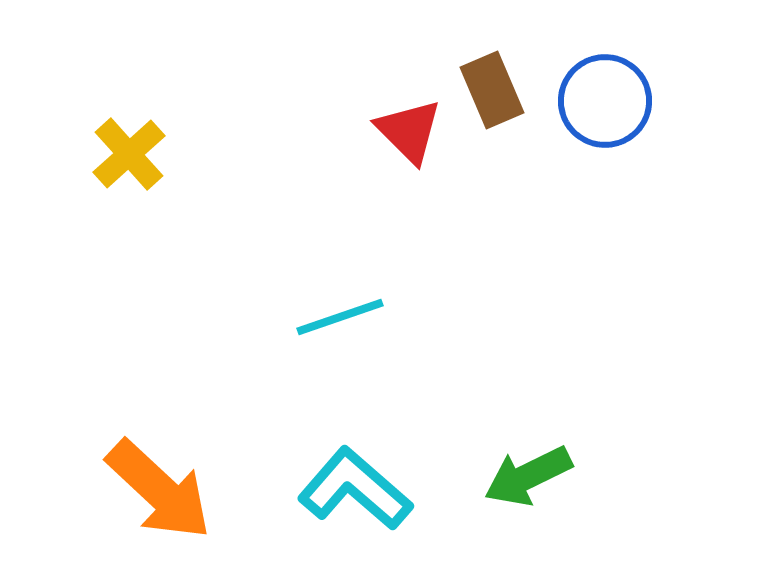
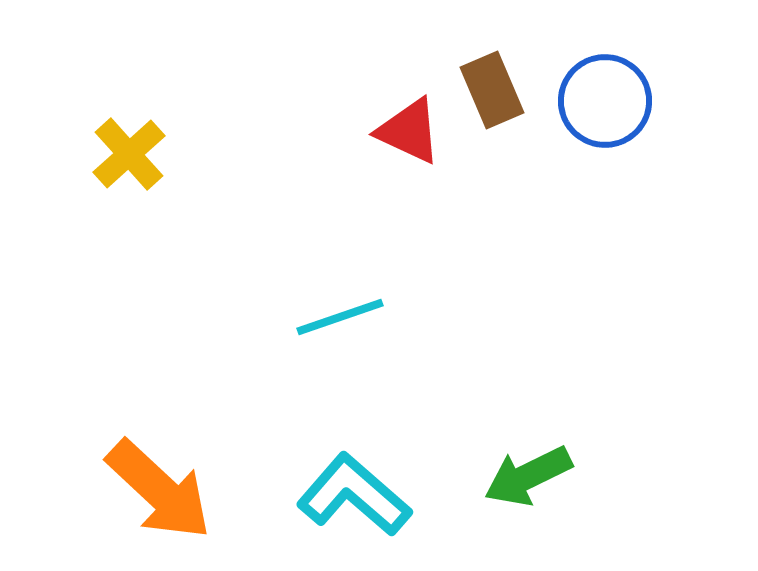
red triangle: rotated 20 degrees counterclockwise
cyan L-shape: moved 1 px left, 6 px down
